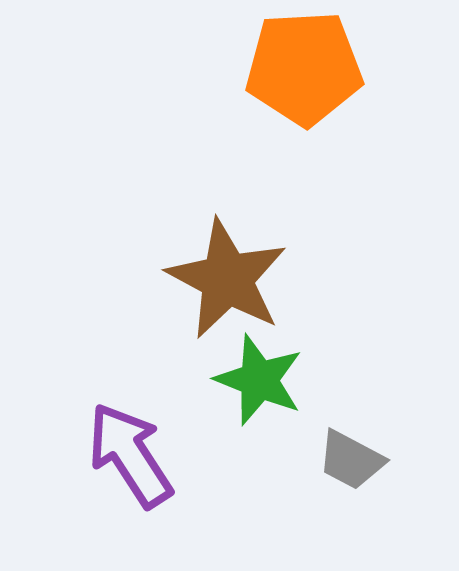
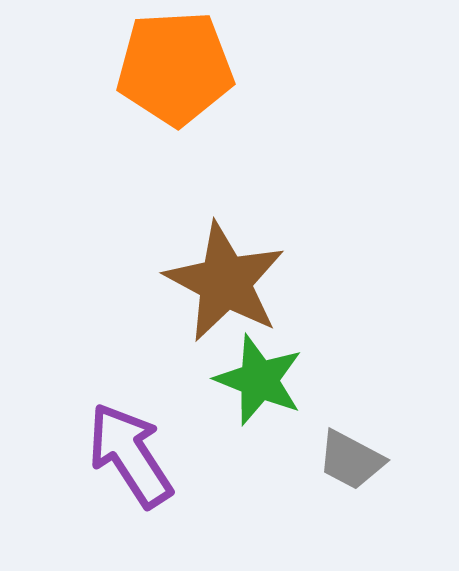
orange pentagon: moved 129 px left
brown star: moved 2 px left, 3 px down
